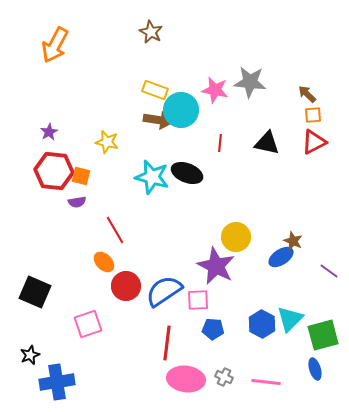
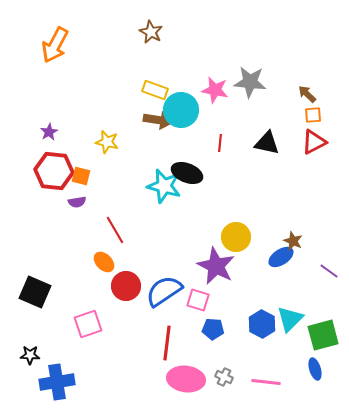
cyan star at (152, 177): moved 12 px right, 9 px down
pink square at (198, 300): rotated 20 degrees clockwise
black star at (30, 355): rotated 24 degrees clockwise
